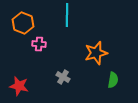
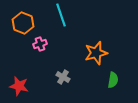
cyan line: moved 6 px left; rotated 20 degrees counterclockwise
pink cross: moved 1 px right; rotated 24 degrees counterclockwise
